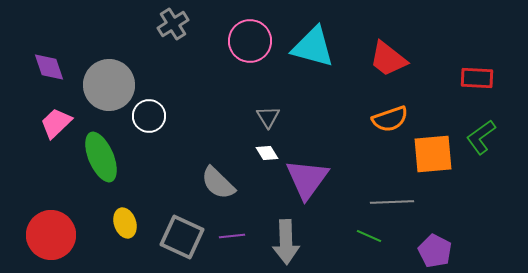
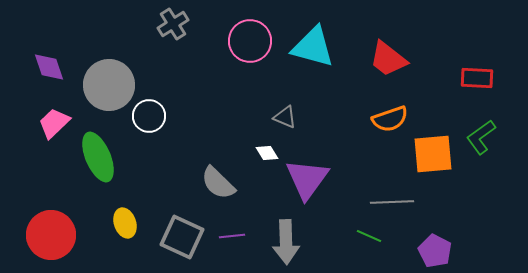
gray triangle: moved 17 px right; rotated 35 degrees counterclockwise
pink trapezoid: moved 2 px left
green ellipse: moved 3 px left
